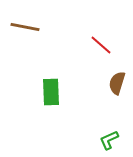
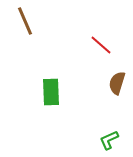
brown line: moved 6 px up; rotated 56 degrees clockwise
